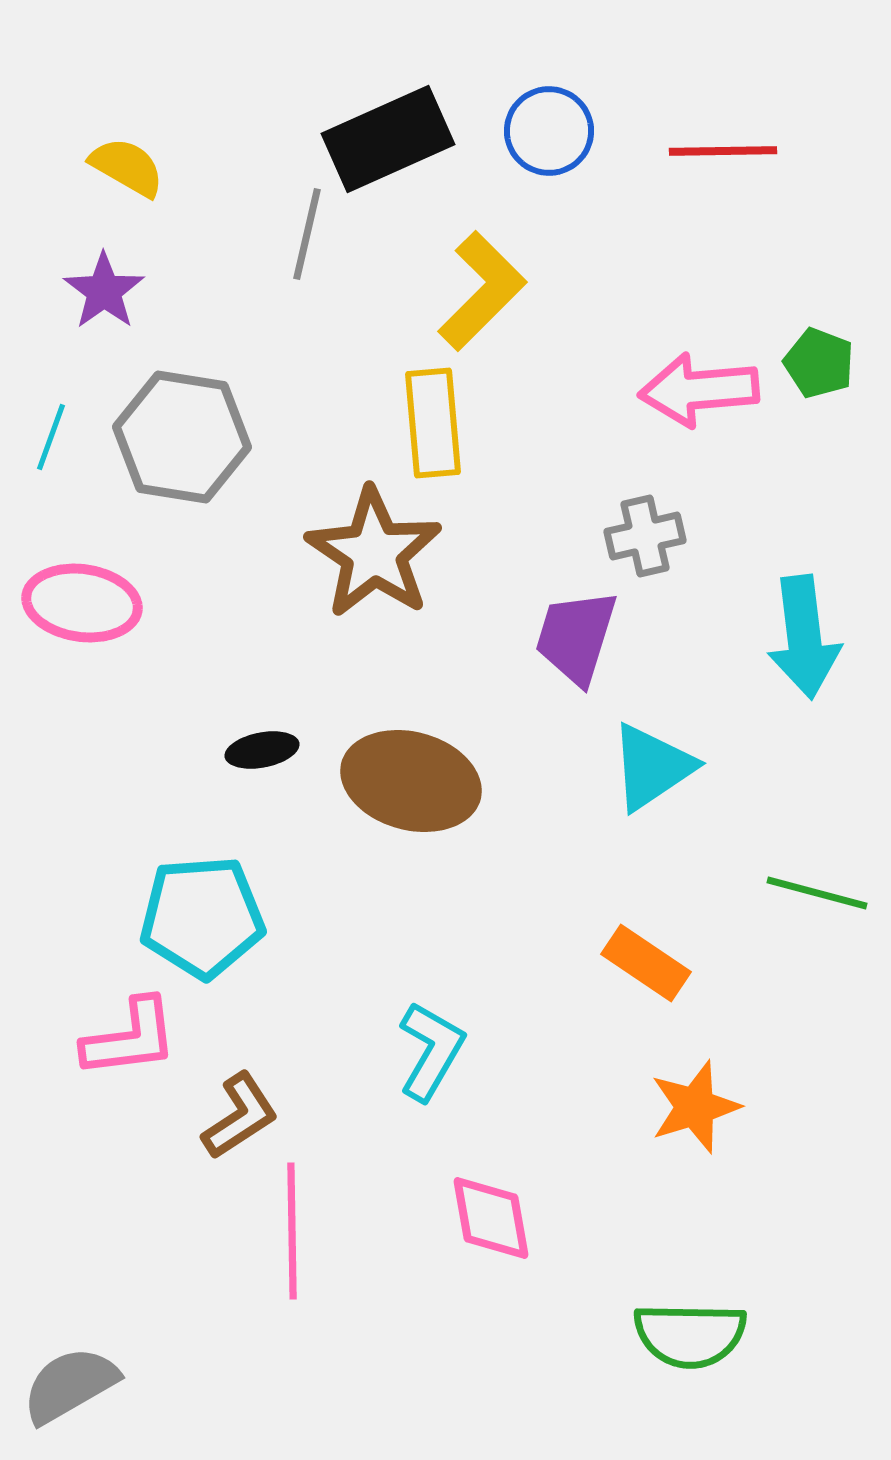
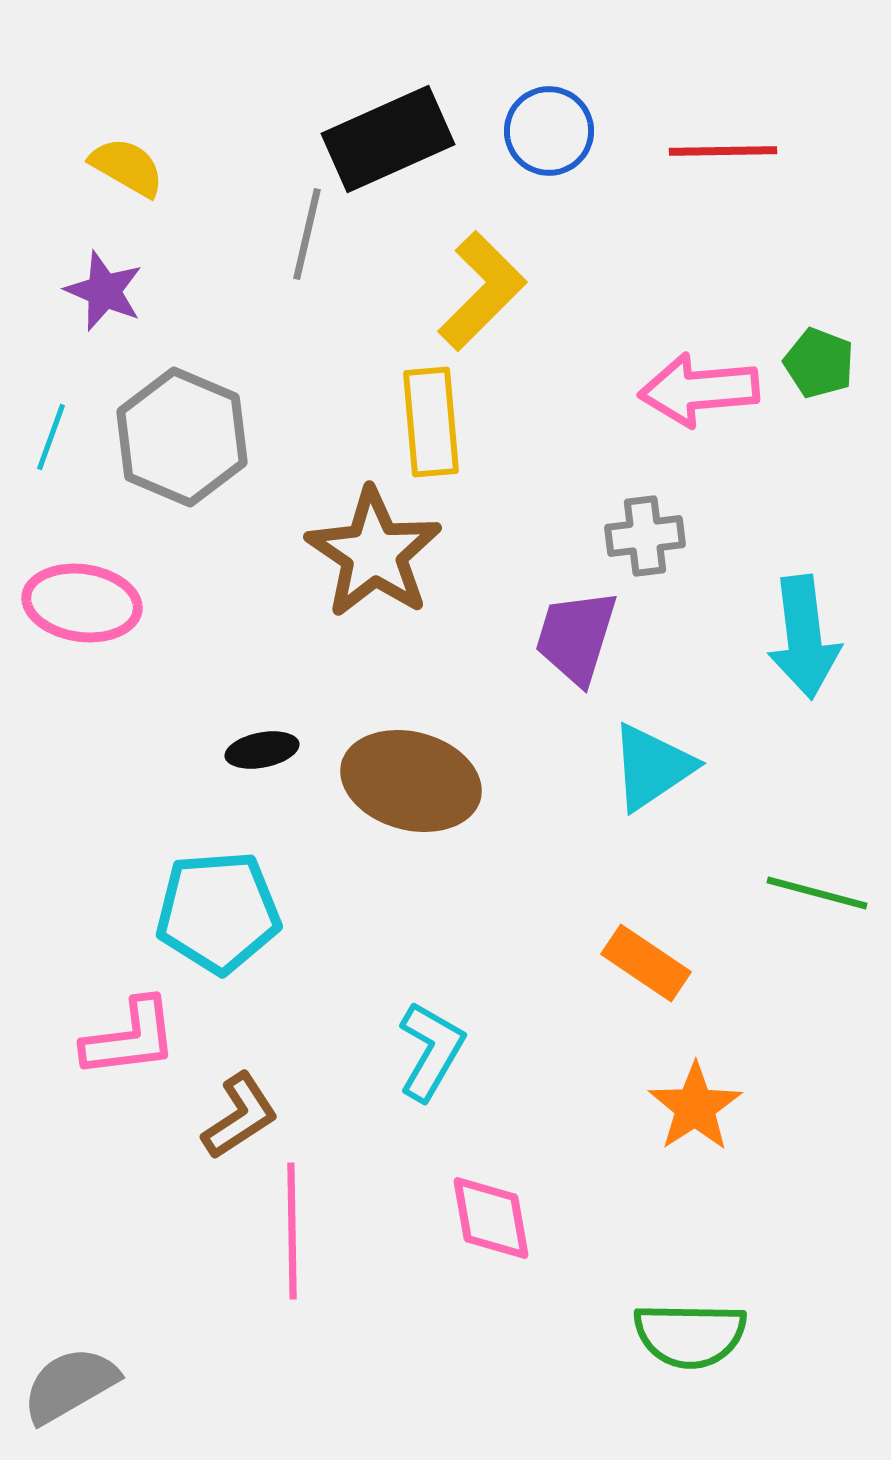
purple star: rotated 14 degrees counterclockwise
yellow rectangle: moved 2 px left, 1 px up
gray hexagon: rotated 14 degrees clockwise
gray cross: rotated 6 degrees clockwise
cyan pentagon: moved 16 px right, 5 px up
orange star: rotated 16 degrees counterclockwise
